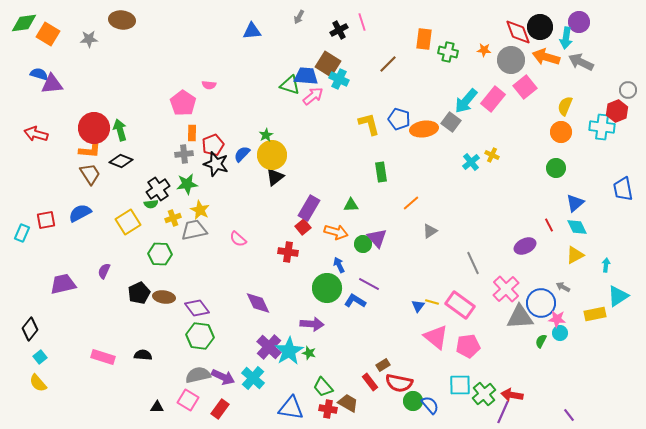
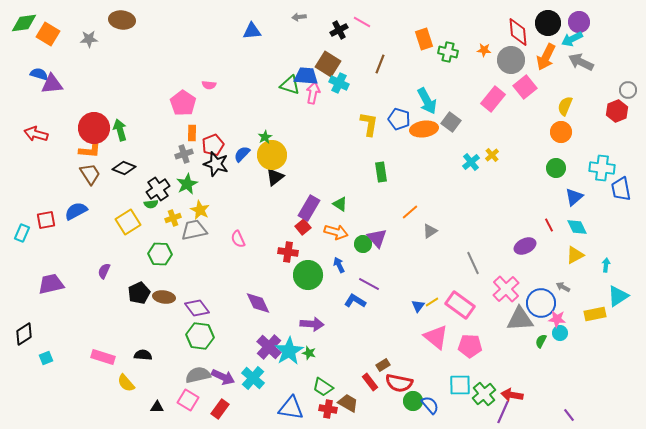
gray arrow at (299, 17): rotated 56 degrees clockwise
pink line at (362, 22): rotated 42 degrees counterclockwise
black circle at (540, 27): moved 8 px right, 4 px up
red diamond at (518, 32): rotated 16 degrees clockwise
cyan arrow at (566, 38): moved 6 px right, 1 px down; rotated 55 degrees clockwise
orange rectangle at (424, 39): rotated 25 degrees counterclockwise
orange arrow at (546, 57): rotated 80 degrees counterclockwise
brown line at (388, 64): moved 8 px left; rotated 24 degrees counterclockwise
cyan cross at (339, 79): moved 4 px down
pink arrow at (313, 96): moved 3 px up; rotated 40 degrees counterclockwise
cyan arrow at (466, 101): moved 39 px left; rotated 68 degrees counterclockwise
yellow L-shape at (369, 124): rotated 25 degrees clockwise
cyan cross at (602, 127): moved 41 px down
green star at (266, 135): moved 1 px left, 2 px down
gray cross at (184, 154): rotated 12 degrees counterclockwise
yellow cross at (492, 155): rotated 24 degrees clockwise
black diamond at (121, 161): moved 3 px right, 7 px down
green star at (187, 184): rotated 20 degrees counterclockwise
blue trapezoid at (623, 189): moved 2 px left
orange line at (411, 203): moved 1 px left, 9 px down
blue triangle at (575, 203): moved 1 px left, 6 px up
green triangle at (351, 205): moved 11 px left, 1 px up; rotated 35 degrees clockwise
blue semicircle at (80, 213): moved 4 px left, 2 px up
pink semicircle at (238, 239): rotated 24 degrees clockwise
purple trapezoid at (63, 284): moved 12 px left
green circle at (327, 288): moved 19 px left, 13 px up
yellow line at (432, 302): rotated 48 degrees counterclockwise
gray triangle at (520, 317): moved 2 px down
black diamond at (30, 329): moved 6 px left, 5 px down; rotated 20 degrees clockwise
pink pentagon at (468, 346): moved 2 px right; rotated 10 degrees clockwise
cyan square at (40, 357): moved 6 px right, 1 px down; rotated 16 degrees clockwise
yellow semicircle at (38, 383): moved 88 px right
green trapezoid at (323, 387): rotated 15 degrees counterclockwise
